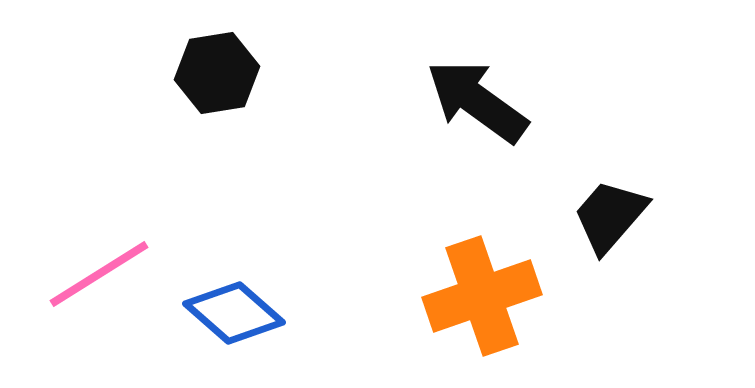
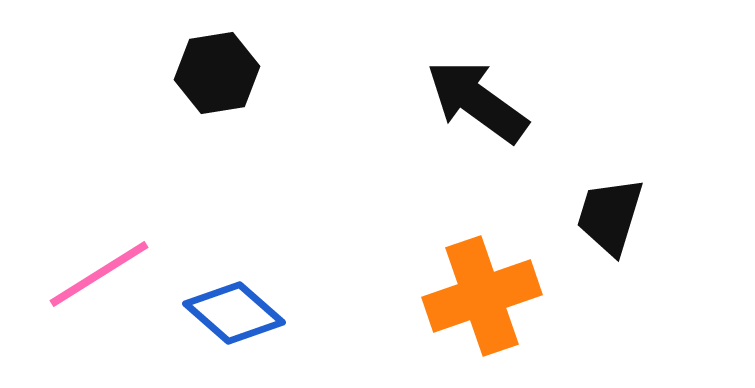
black trapezoid: rotated 24 degrees counterclockwise
